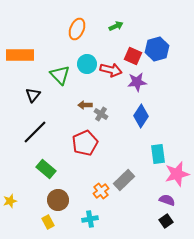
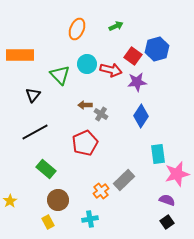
red square: rotated 12 degrees clockwise
black line: rotated 16 degrees clockwise
yellow star: rotated 16 degrees counterclockwise
black square: moved 1 px right, 1 px down
